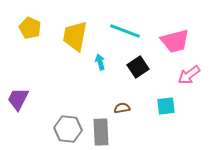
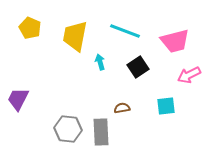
pink arrow: rotated 10 degrees clockwise
